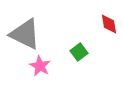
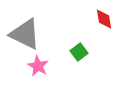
red diamond: moved 5 px left, 5 px up
pink star: moved 2 px left
